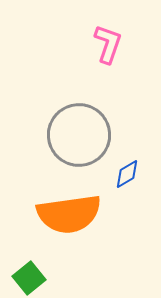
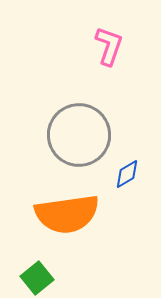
pink L-shape: moved 1 px right, 2 px down
orange semicircle: moved 2 px left
green square: moved 8 px right
